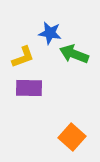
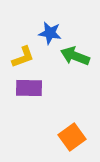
green arrow: moved 1 px right, 2 px down
orange square: rotated 12 degrees clockwise
